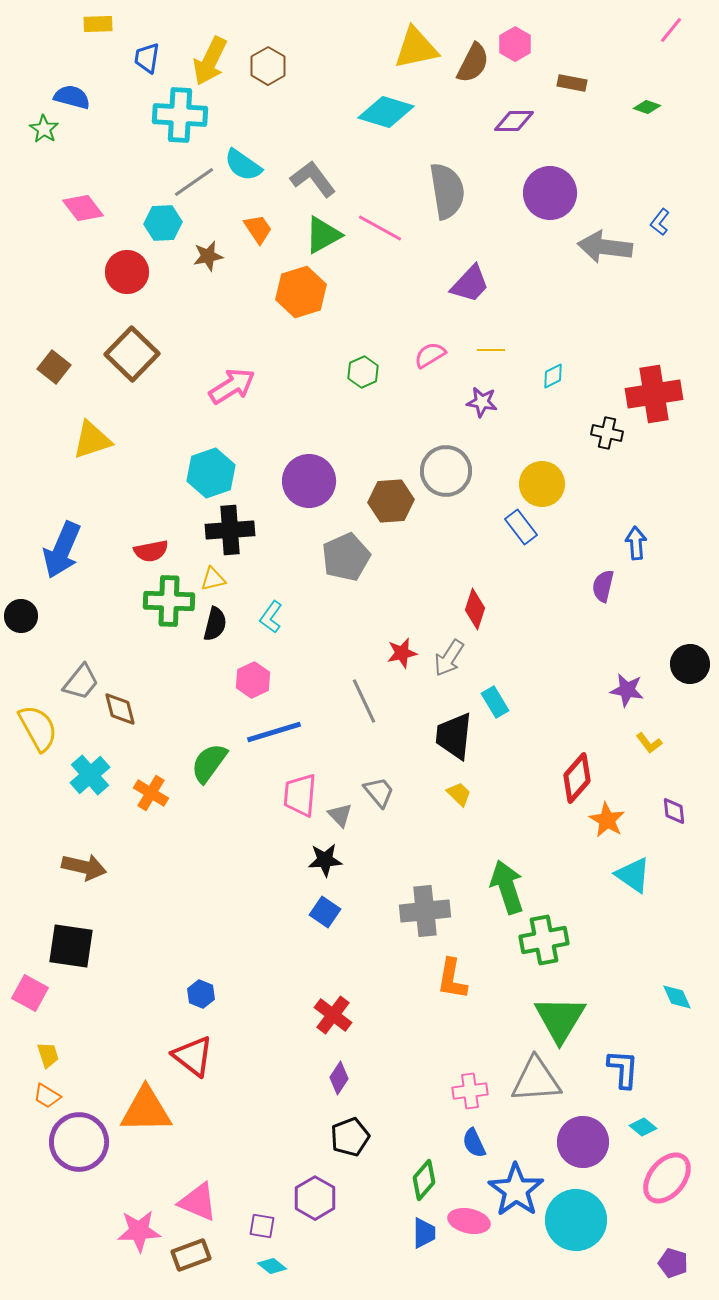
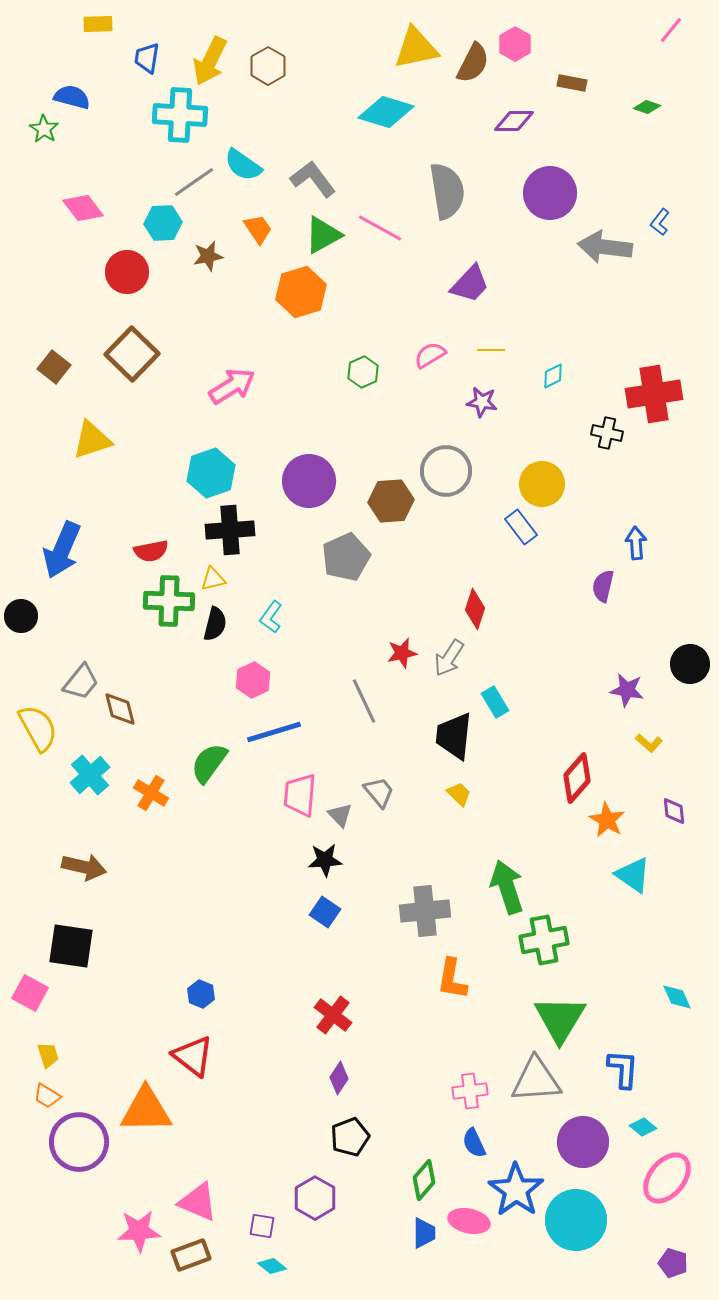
yellow L-shape at (649, 743): rotated 12 degrees counterclockwise
